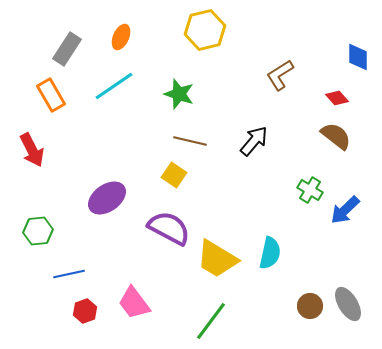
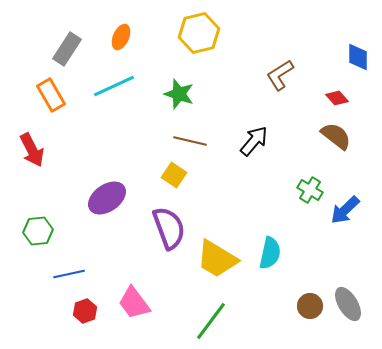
yellow hexagon: moved 6 px left, 3 px down
cyan line: rotated 9 degrees clockwise
purple semicircle: rotated 42 degrees clockwise
